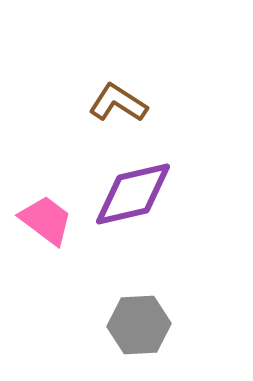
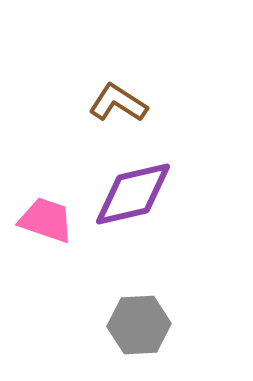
pink trapezoid: rotated 18 degrees counterclockwise
